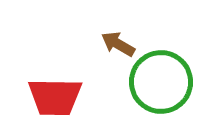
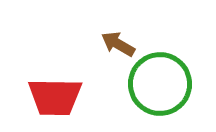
green circle: moved 1 px left, 2 px down
